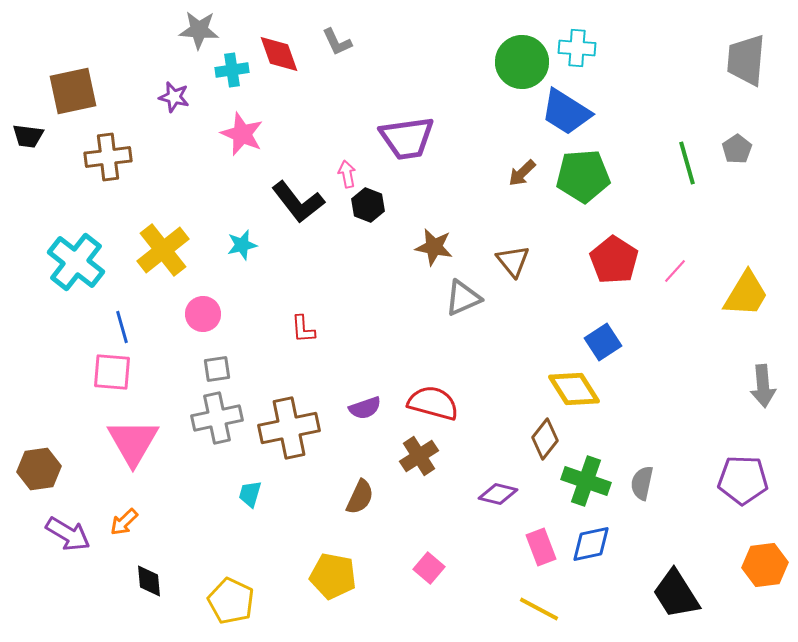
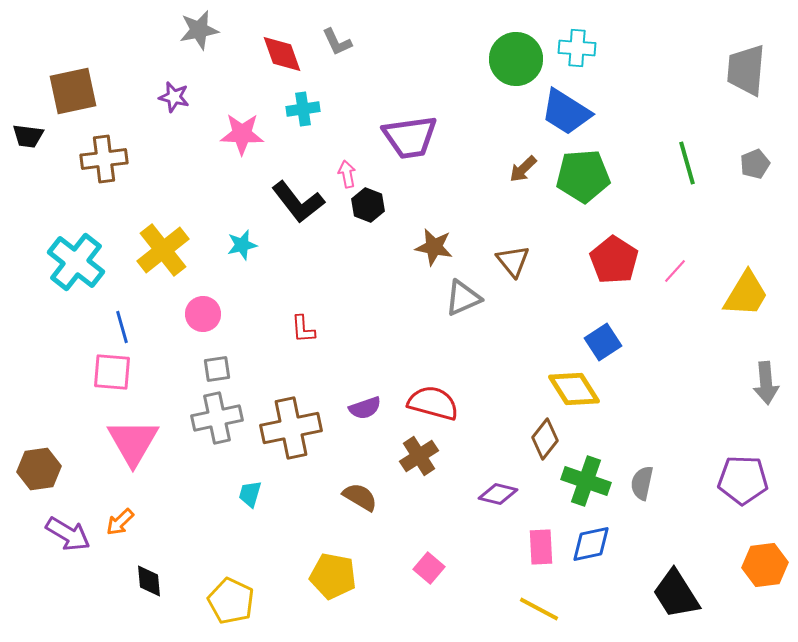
gray star at (199, 30): rotated 15 degrees counterclockwise
red diamond at (279, 54): moved 3 px right
gray trapezoid at (746, 60): moved 10 px down
green circle at (522, 62): moved 6 px left, 3 px up
cyan cross at (232, 70): moved 71 px right, 39 px down
pink star at (242, 134): rotated 21 degrees counterclockwise
purple trapezoid at (407, 138): moved 3 px right, 1 px up
gray pentagon at (737, 149): moved 18 px right, 15 px down; rotated 12 degrees clockwise
brown cross at (108, 157): moved 4 px left, 2 px down
brown arrow at (522, 173): moved 1 px right, 4 px up
gray arrow at (763, 386): moved 3 px right, 3 px up
brown cross at (289, 428): moved 2 px right
brown semicircle at (360, 497): rotated 84 degrees counterclockwise
orange arrow at (124, 522): moved 4 px left
pink rectangle at (541, 547): rotated 18 degrees clockwise
